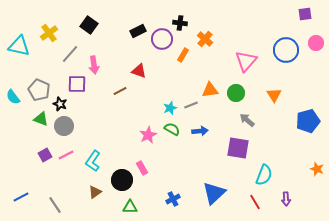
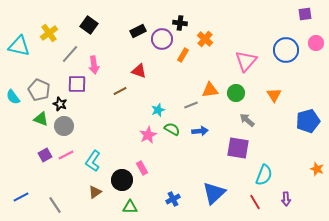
cyan star at (170, 108): moved 12 px left, 2 px down
